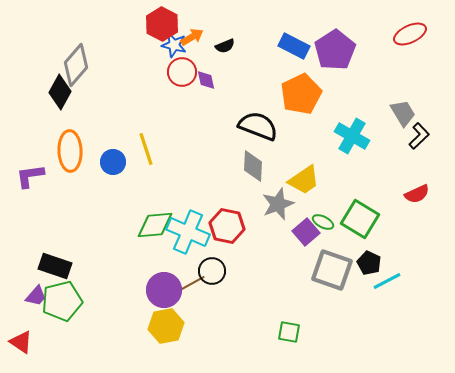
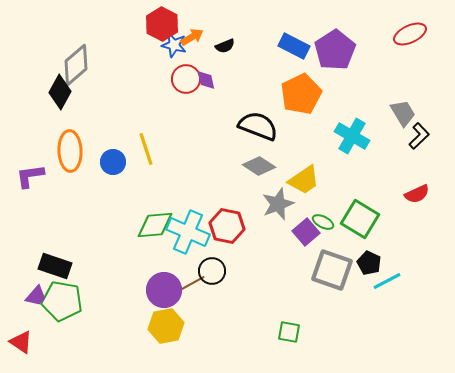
gray diamond at (76, 65): rotated 9 degrees clockwise
red circle at (182, 72): moved 4 px right, 7 px down
gray diamond at (253, 166): moved 6 px right; rotated 60 degrees counterclockwise
green pentagon at (62, 301): rotated 24 degrees clockwise
